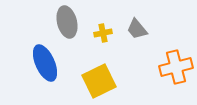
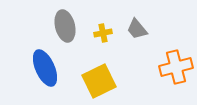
gray ellipse: moved 2 px left, 4 px down
blue ellipse: moved 5 px down
